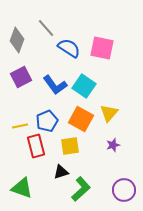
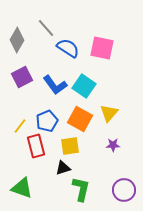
gray diamond: rotated 10 degrees clockwise
blue semicircle: moved 1 px left
purple square: moved 1 px right
orange square: moved 1 px left
yellow line: rotated 42 degrees counterclockwise
purple star: rotated 16 degrees clockwise
black triangle: moved 2 px right, 4 px up
green L-shape: rotated 35 degrees counterclockwise
